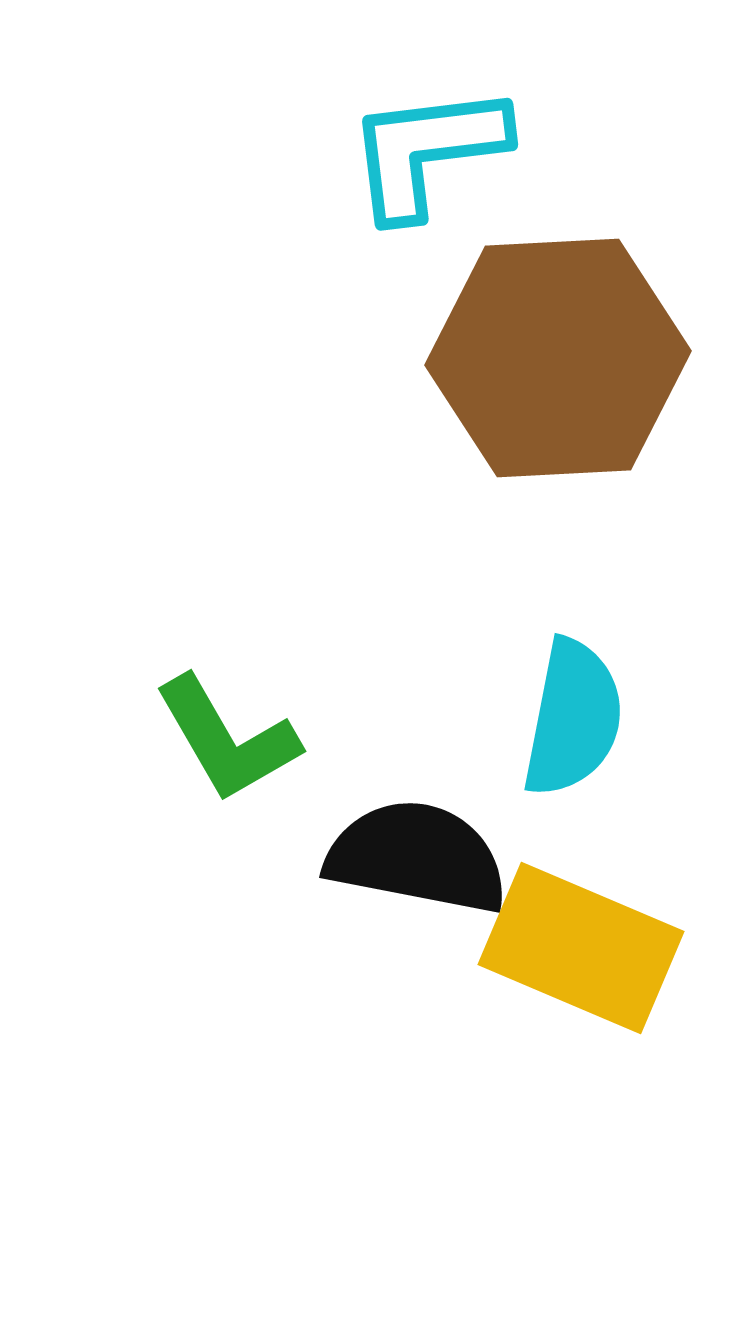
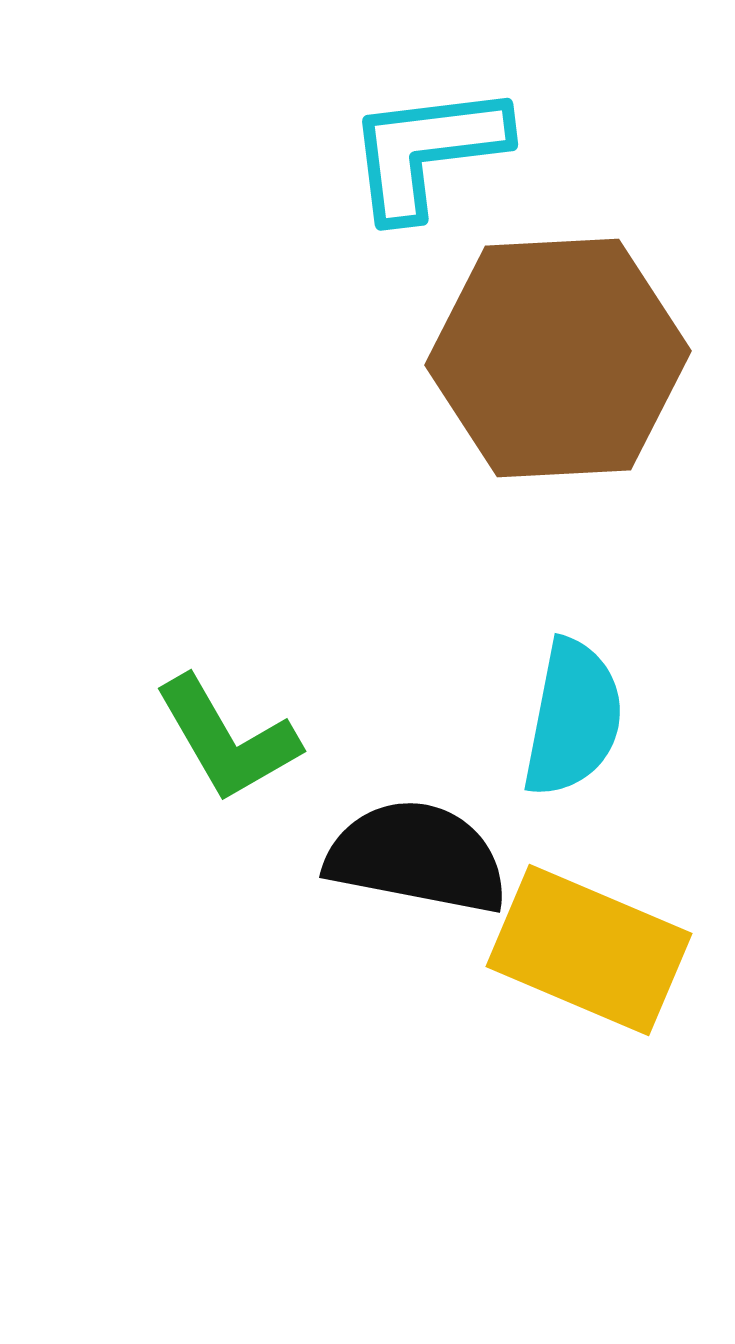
yellow rectangle: moved 8 px right, 2 px down
